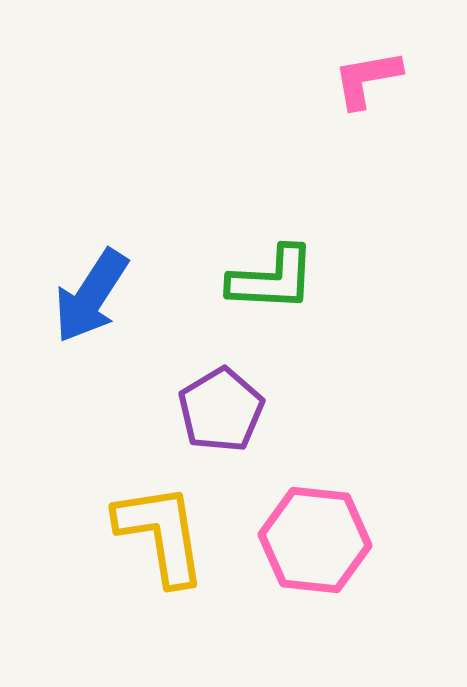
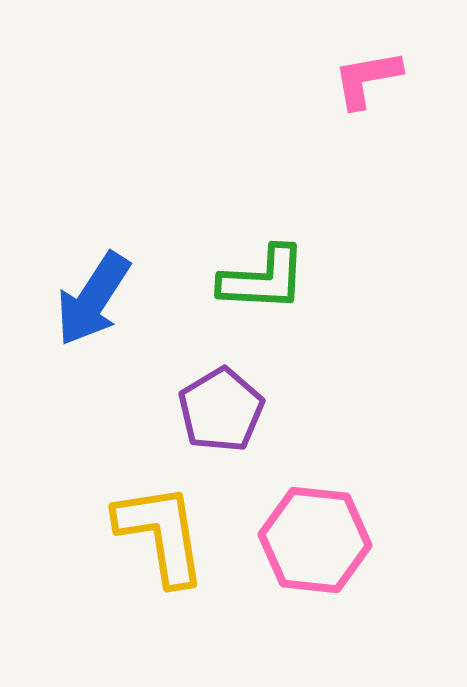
green L-shape: moved 9 px left
blue arrow: moved 2 px right, 3 px down
